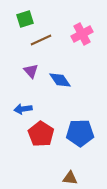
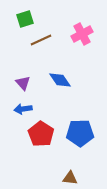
purple triangle: moved 8 px left, 12 px down
